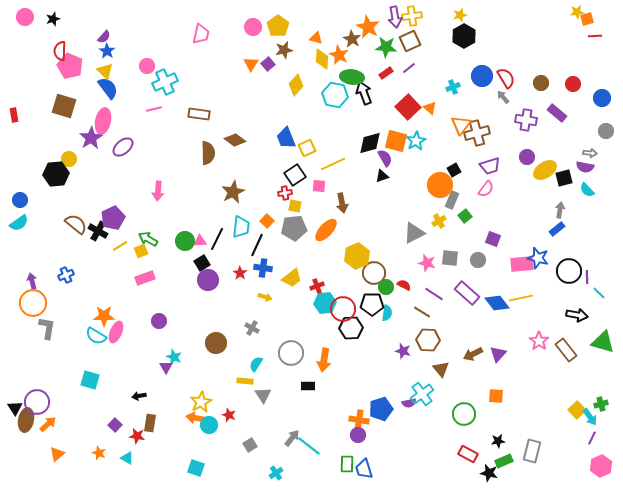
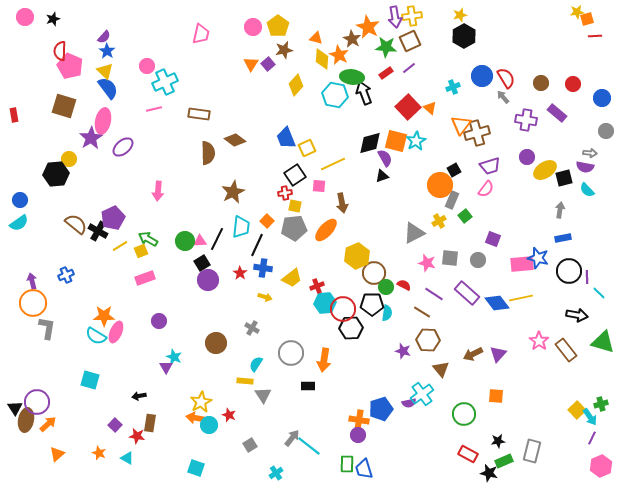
blue rectangle at (557, 229): moved 6 px right, 9 px down; rotated 28 degrees clockwise
